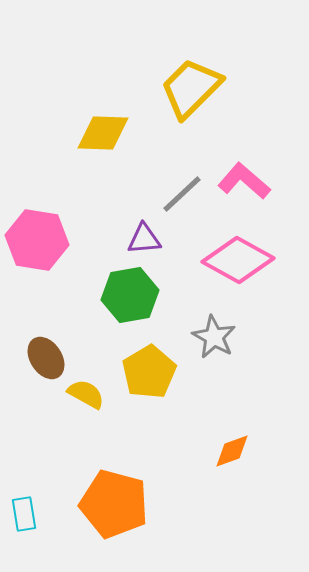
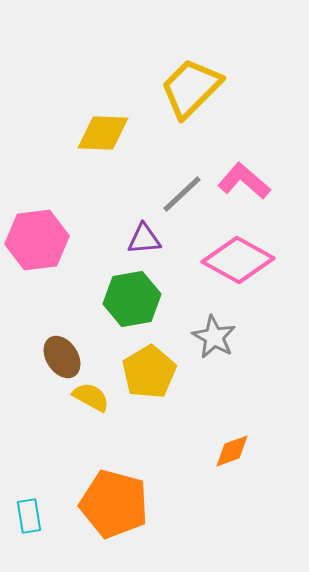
pink hexagon: rotated 16 degrees counterclockwise
green hexagon: moved 2 px right, 4 px down
brown ellipse: moved 16 px right, 1 px up
yellow semicircle: moved 5 px right, 3 px down
cyan rectangle: moved 5 px right, 2 px down
